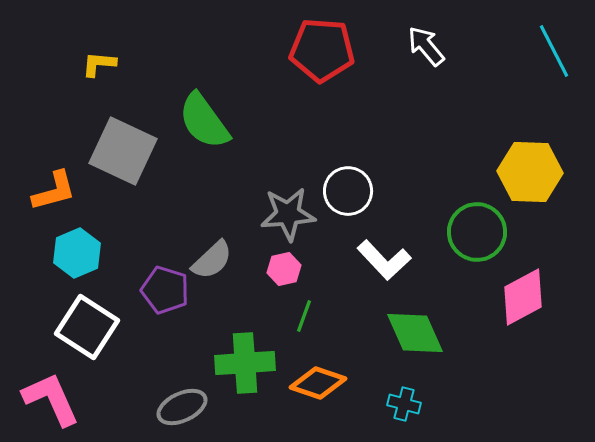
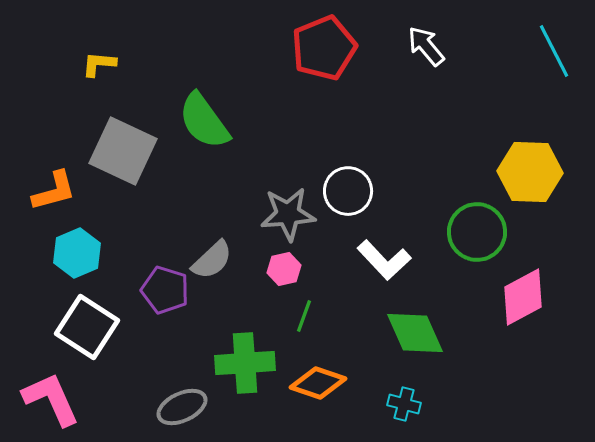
red pentagon: moved 2 px right, 2 px up; rotated 26 degrees counterclockwise
